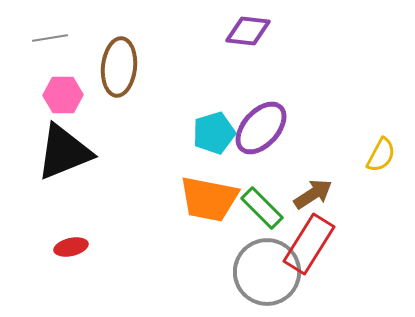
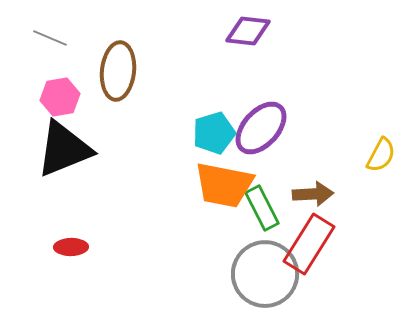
gray line: rotated 32 degrees clockwise
brown ellipse: moved 1 px left, 4 px down
pink hexagon: moved 3 px left, 2 px down; rotated 9 degrees counterclockwise
black triangle: moved 3 px up
brown arrow: rotated 30 degrees clockwise
orange trapezoid: moved 15 px right, 14 px up
green rectangle: rotated 18 degrees clockwise
red ellipse: rotated 12 degrees clockwise
gray circle: moved 2 px left, 2 px down
